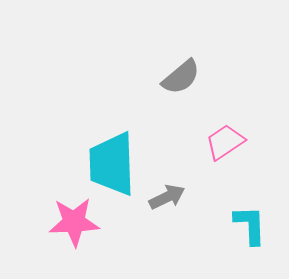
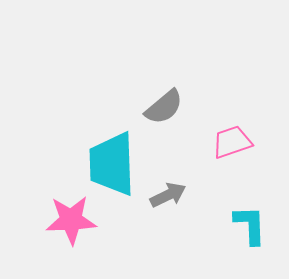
gray semicircle: moved 17 px left, 30 px down
pink trapezoid: moved 7 px right; rotated 15 degrees clockwise
gray arrow: moved 1 px right, 2 px up
pink star: moved 3 px left, 2 px up
